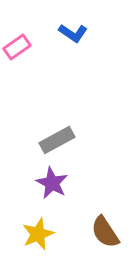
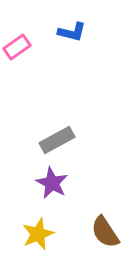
blue L-shape: moved 1 px left, 1 px up; rotated 20 degrees counterclockwise
